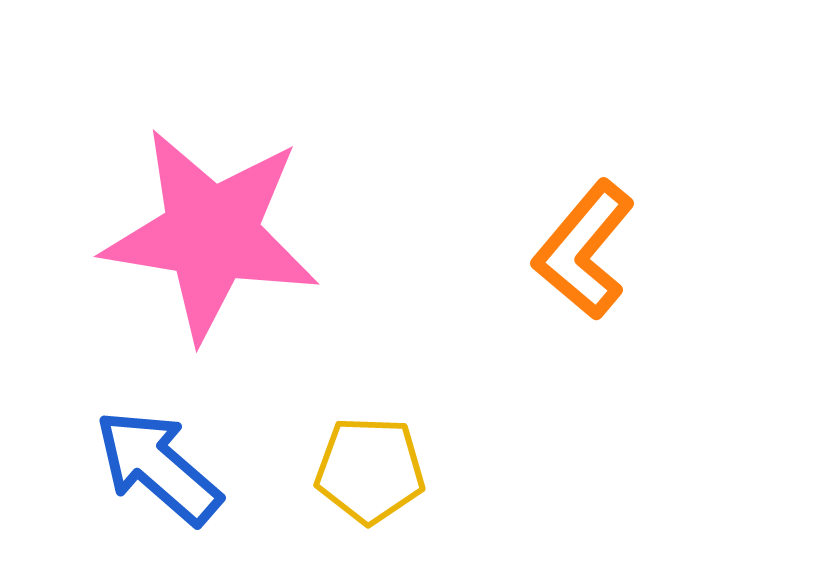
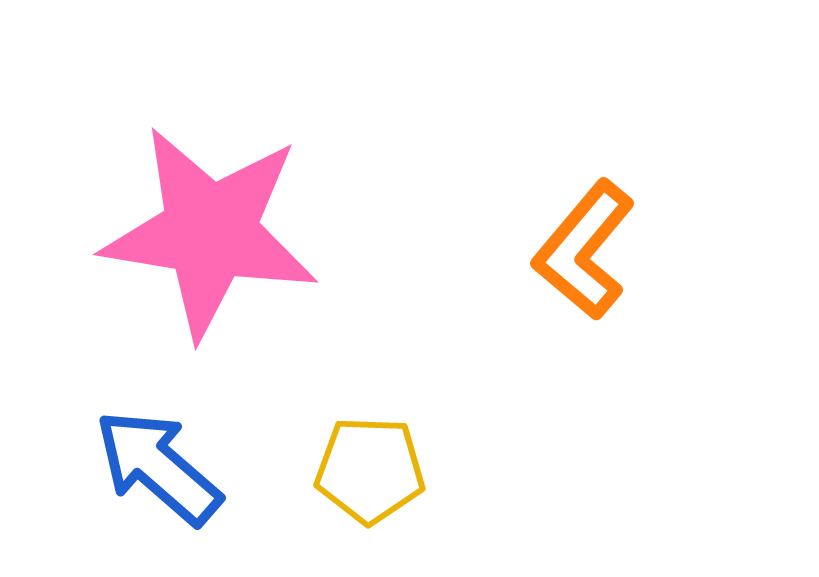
pink star: moved 1 px left, 2 px up
